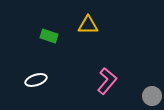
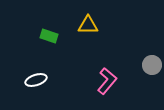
gray circle: moved 31 px up
